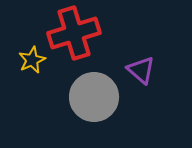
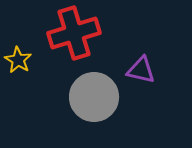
yellow star: moved 14 px left; rotated 16 degrees counterclockwise
purple triangle: rotated 28 degrees counterclockwise
